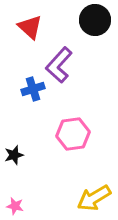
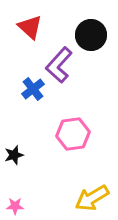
black circle: moved 4 px left, 15 px down
blue cross: rotated 20 degrees counterclockwise
yellow arrow: moved 2 px left
pink star: rotated 12 degrees counterclockwise
